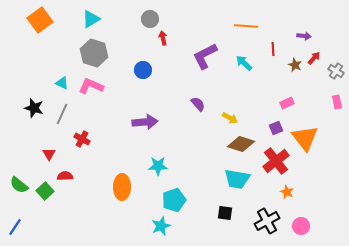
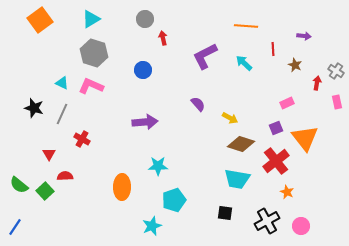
gray circle at (150, 19): moved 5 px left
red arrow at (314, 58): moved 3 px right, 25 px down; rotated 32 degrees counterclockwise
cyan star at (161, 226): moved 9 px left
